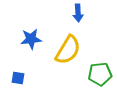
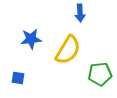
blue arrow: moved 2 px right
